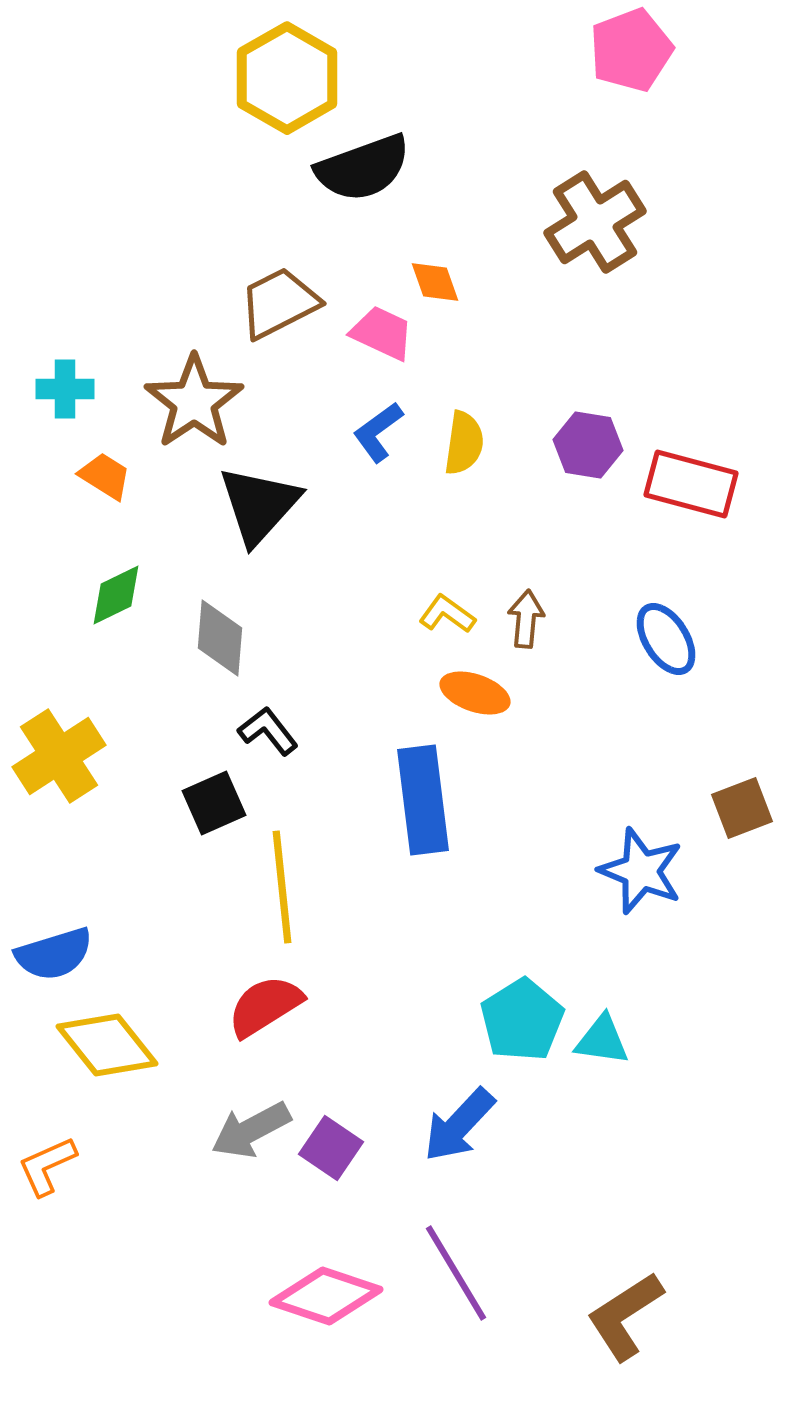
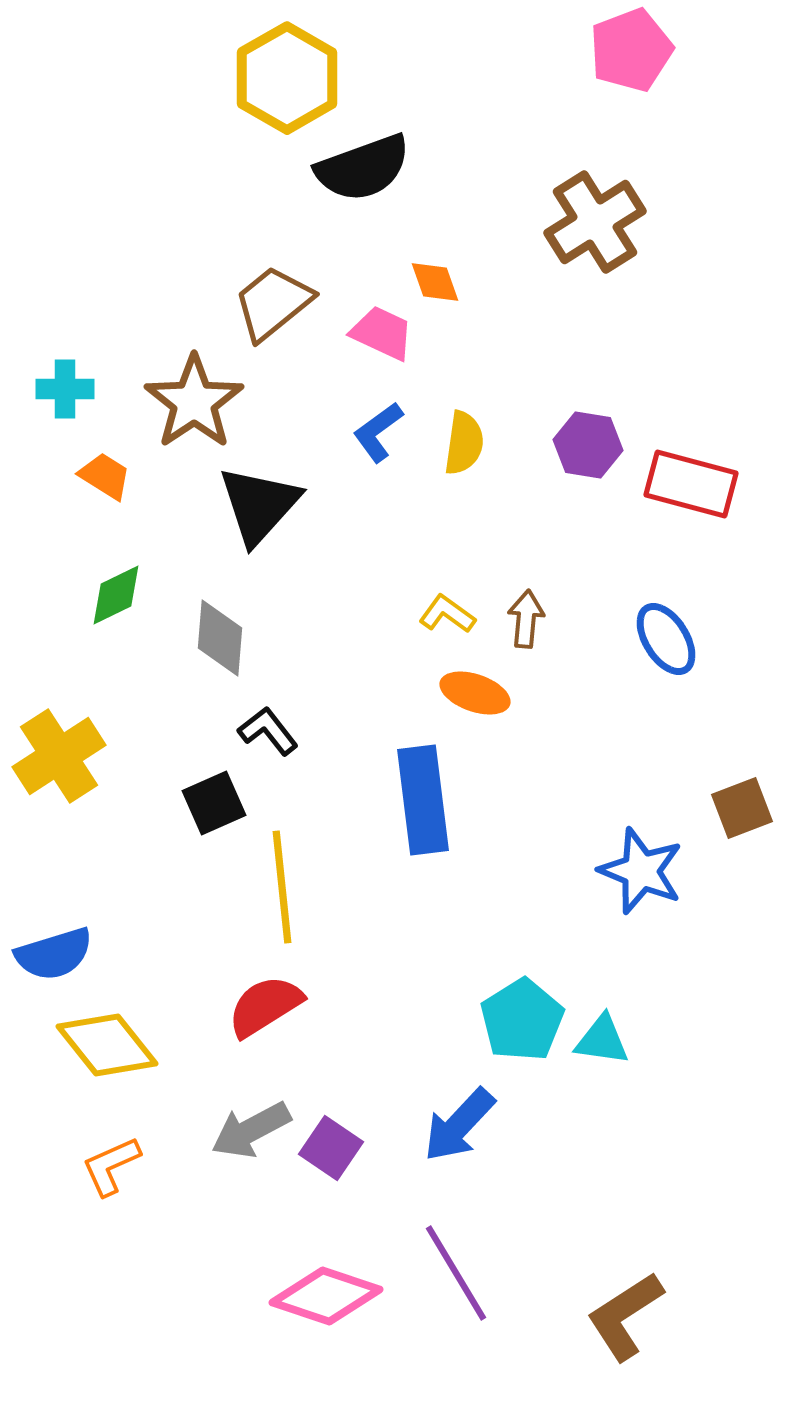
brown trapezoid: moved 6 px left; rotated 12 degrees counterclockwise
orange L-shape: moved 64 px right
